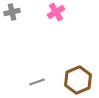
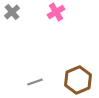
gray cross: rotated 28 degrees counterclockwise
gray line: moved 2 px left
